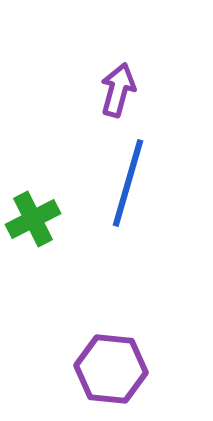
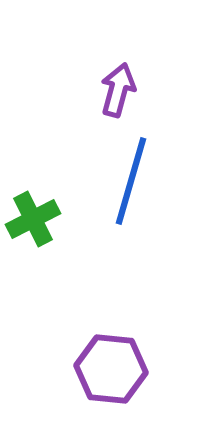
blue line: moved 3 px right, 2 px up
